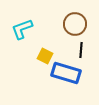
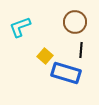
brown circle: moved 2 px up
cyan L-shape: moved 2 px left, 2 px up
yellow square: rotated 14 degrees clockwise
